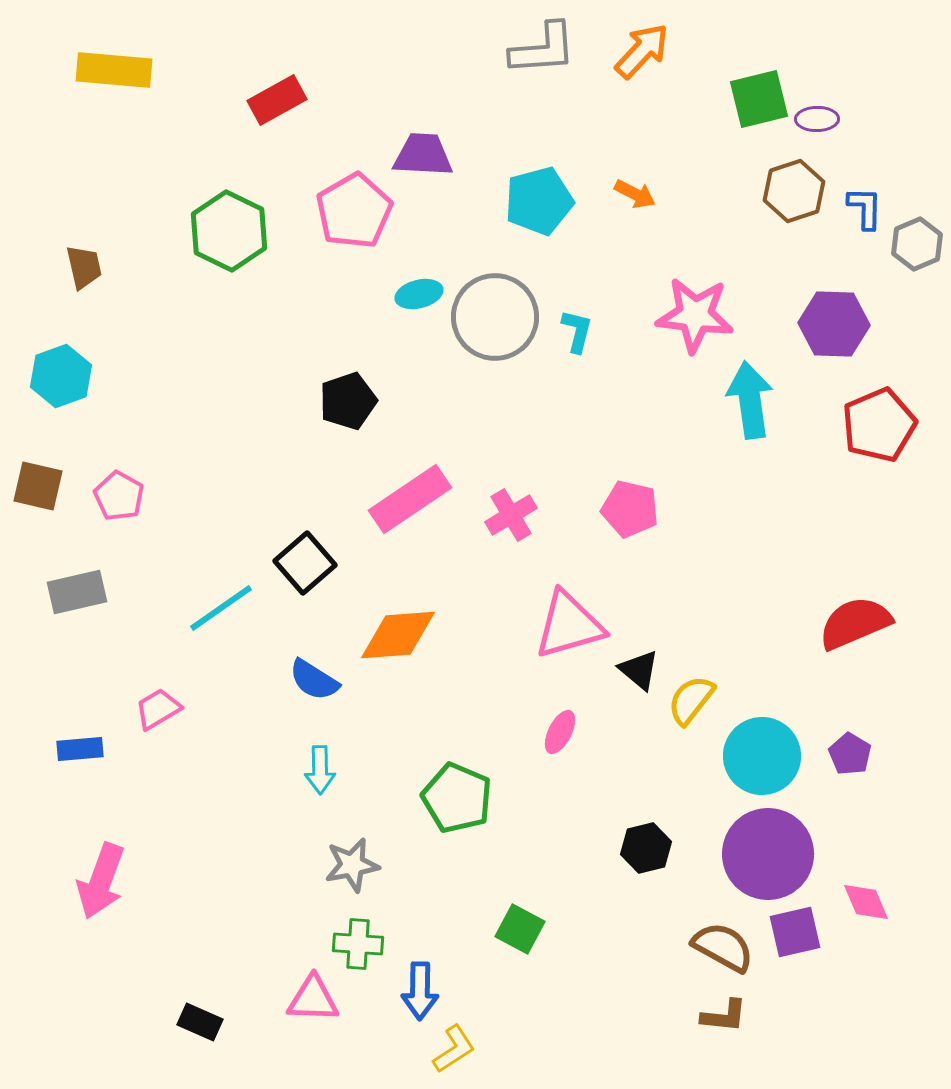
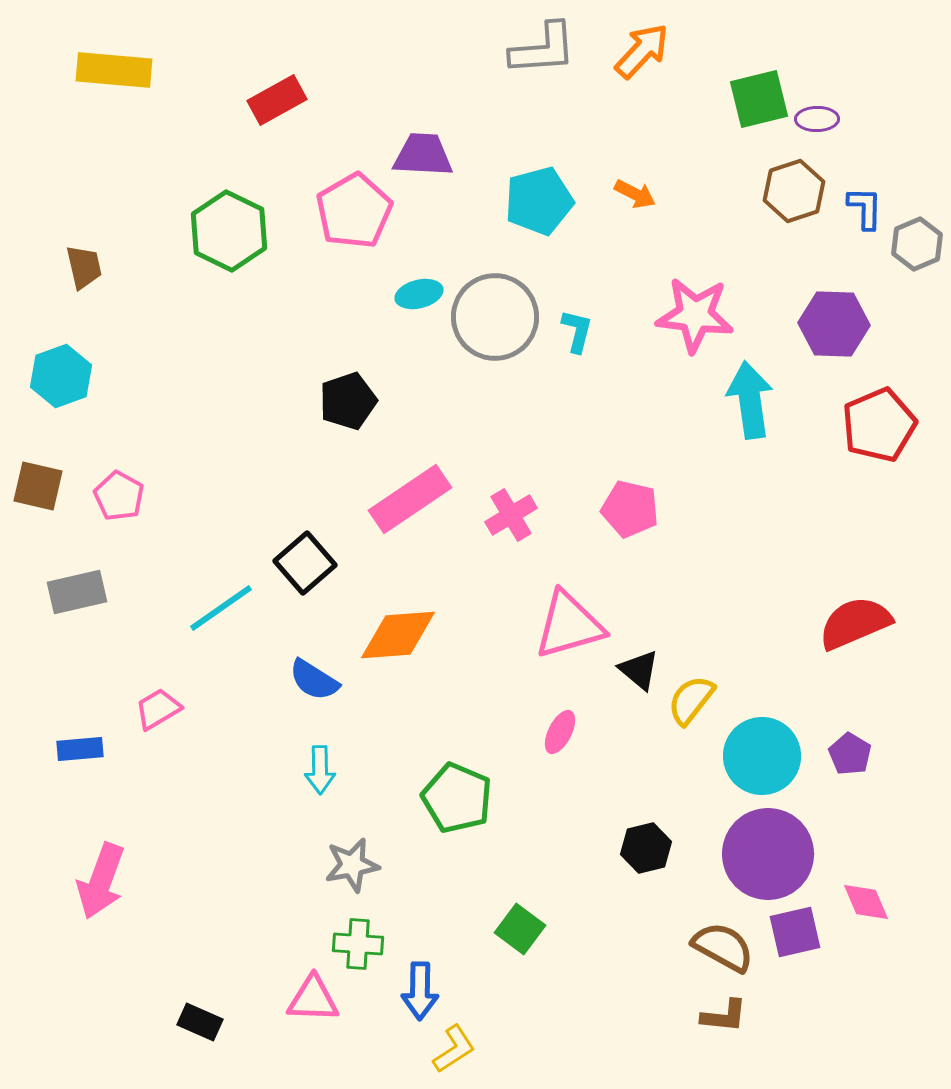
green square at (520, 929): rotated 9 degrees clockwise
